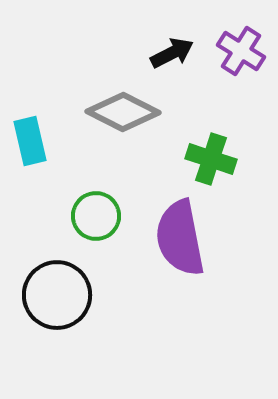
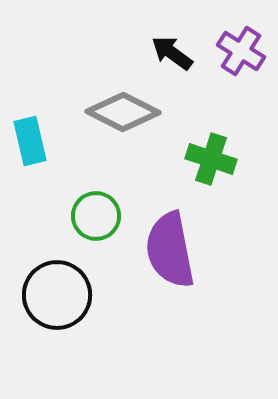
black arrow: rotated 117 degrees counterclockwise
purple semicircle: moved 10 px left, 12 px down
